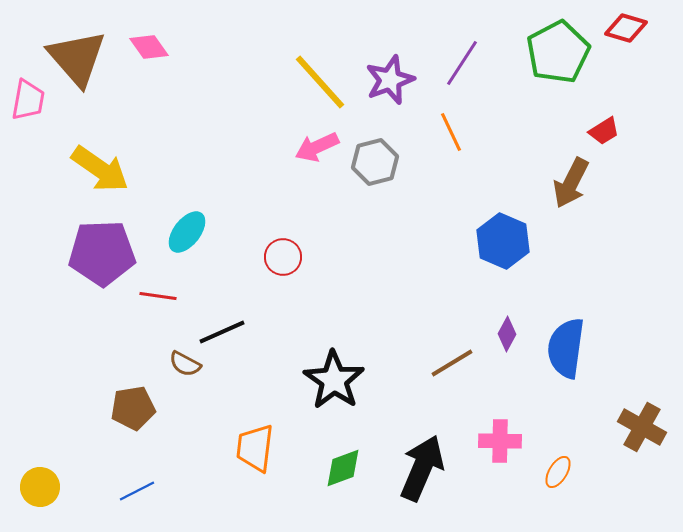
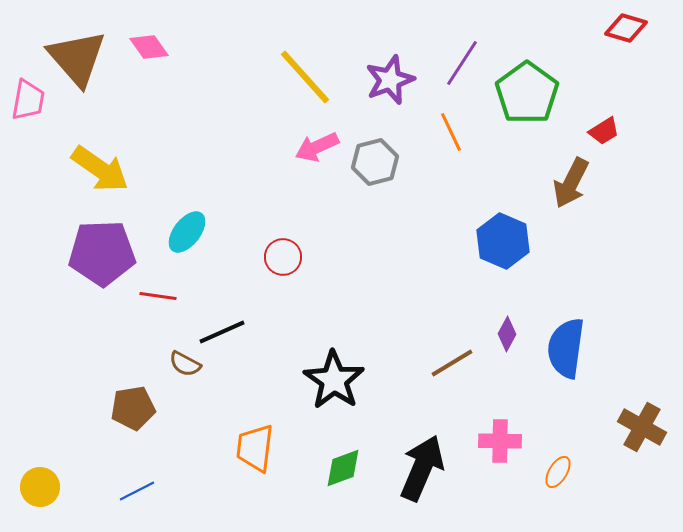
green pentagon: moved 31 px left, 41 px down; rotated 8 degrees counterclockwise
yellow line: moved 15 px left, 5 px up
